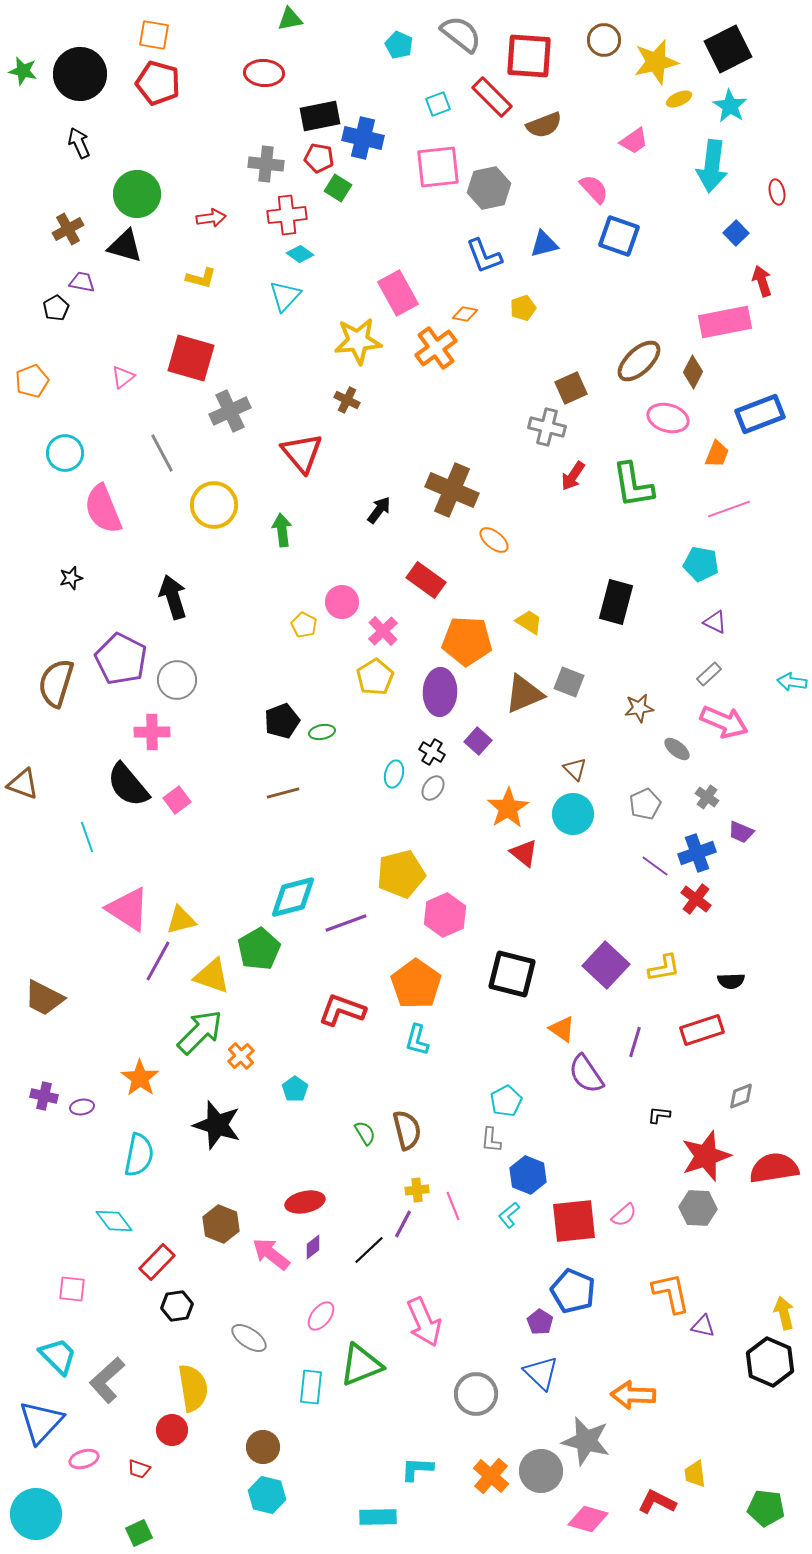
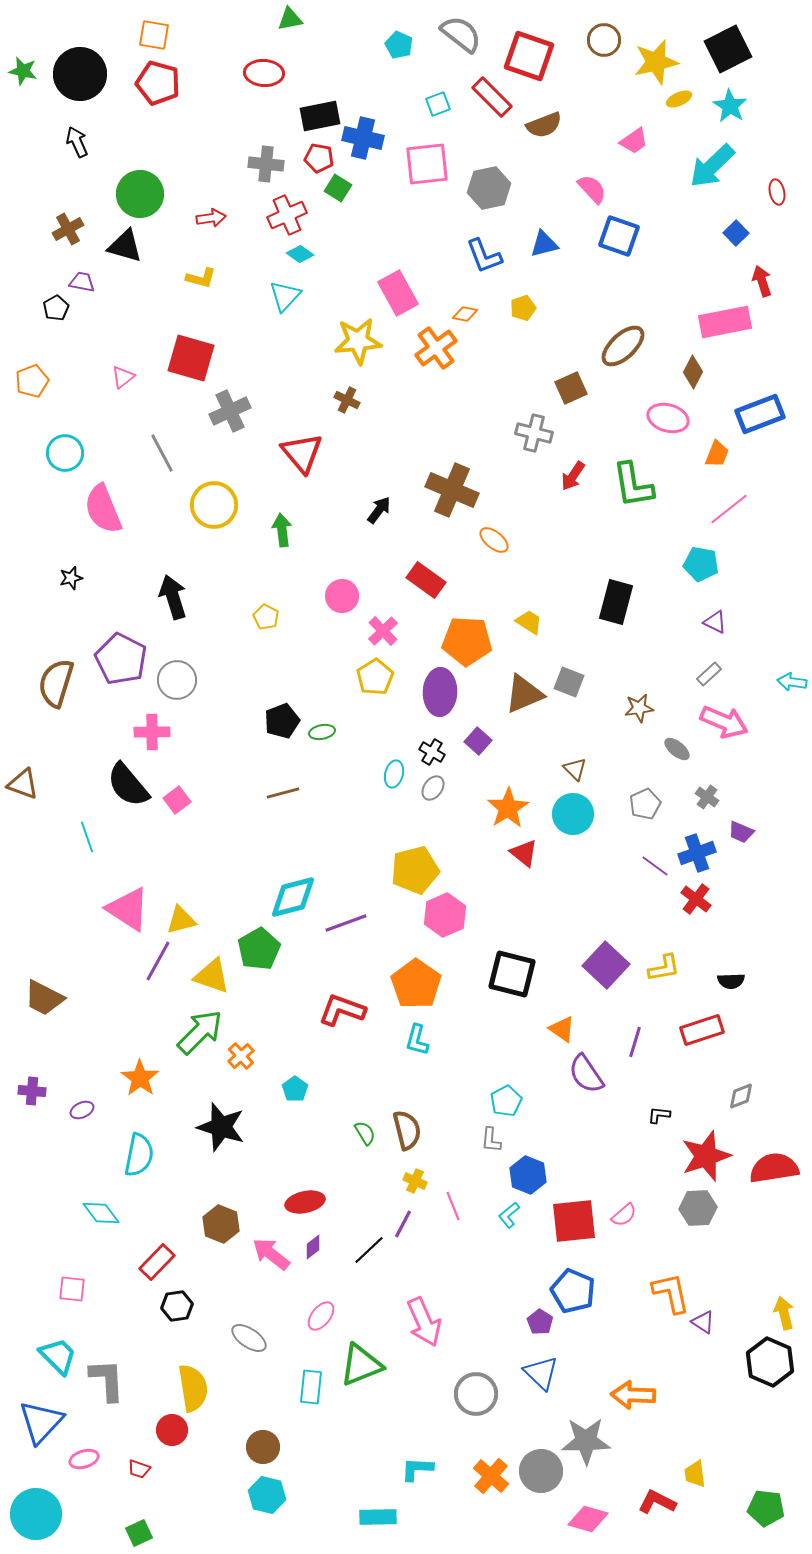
red square at (529, 56): rotated 15 degrees clockwise
black arrow at (79, 143): moved 2 px left, 1 px up
cyan arrow at (712, 166): rotated 39 degrees clockwise
pink square at (438, 167): moved 11 px left, 3 px up
pink semicircle at (594, 189): moved 2 px left
green circle at (137, 194): moved 3 px right
red cross at (287, 215): rotated 18 degrees counterclockwise
brown ellipse at (639, 361): moved 16 px left, 15 px up
gray cross at (547, 427): moved 13 px left, 6 px down
pink line at (729, 509): rotated 18 degrees counterclockwise
pink circle at (342, 602): moved 6 px up
yellow pentagon at (304, 625): moved 38 px left, 8 px up
yellow pentagon at (401, 874): moved 14 px right, 4 px up
purple cross at (44, 1096): moved 12 px left, 5 px up; rotated 8 degrees counterclockwise
purple ellipse at (82, 1107): moved 3 px down; rotated 15 degrees counterclockwise
black star at (217, 1125): moved 4 px right, 2 px down
yellow cross at (417, 1190): moved 2 px left, 9 px up; rotated 30 degrees clockwise
gray hexagon at (698, 1208): rotated 6 degrees counterclockwise
cyan diamond at (114, 1221): moved 13 px left, 8 px up
purple triangle at (703, 1326): moved 4 px up; rotated 20 degrees clockwise
gray L-shape at (107, 1380): rotated 129 degrees clockwise
gray star at (586, 1441): rotated 15 degrees counterclockwise
